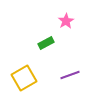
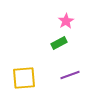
green rectangle: moved 13 px right
yellow square: rotated 25 degrees clockwise
